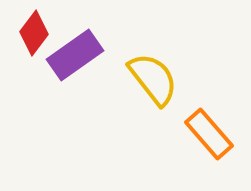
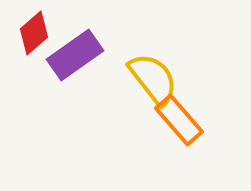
red diamond: rotated 12 degrees clockwise
orange rectangle: moved 30 px left, 14 px up
